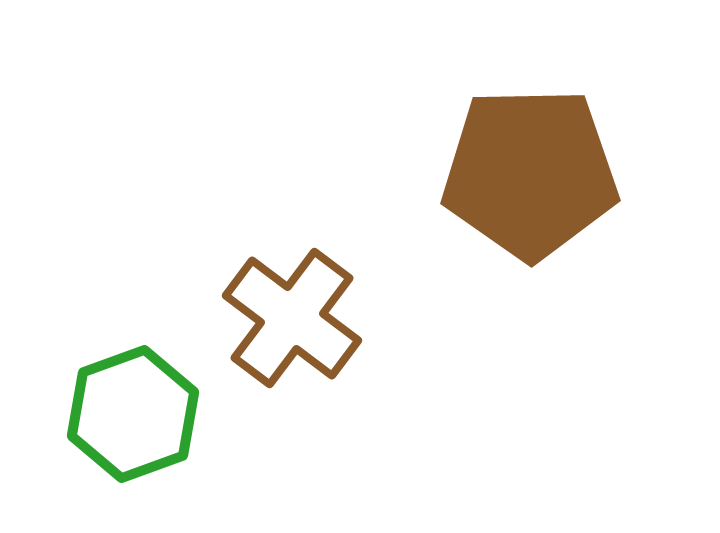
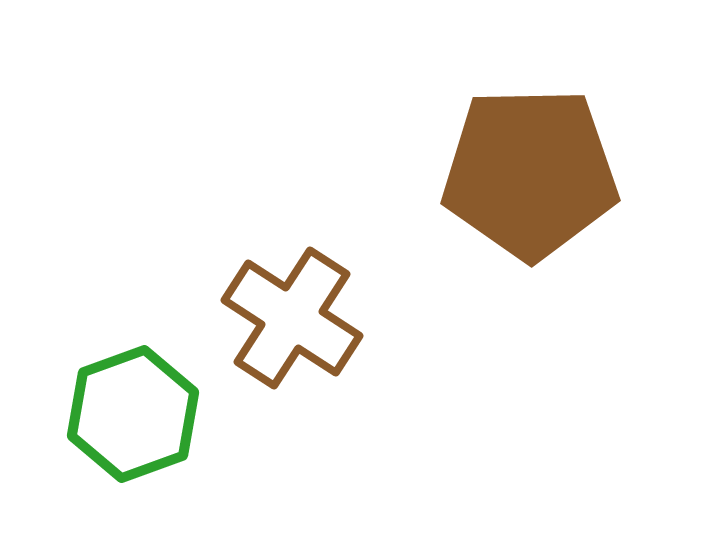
brown cross: rotated 4 degrees counterclockwise
